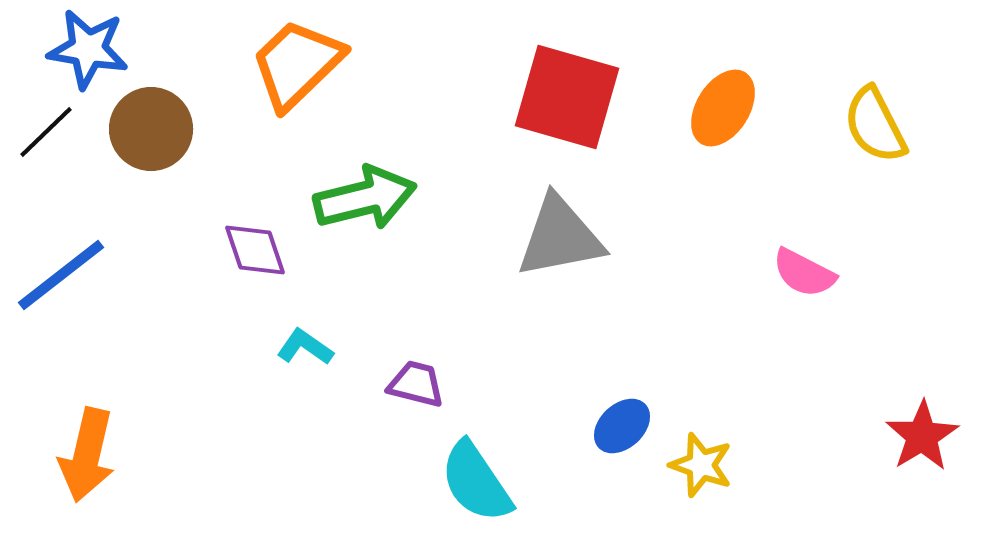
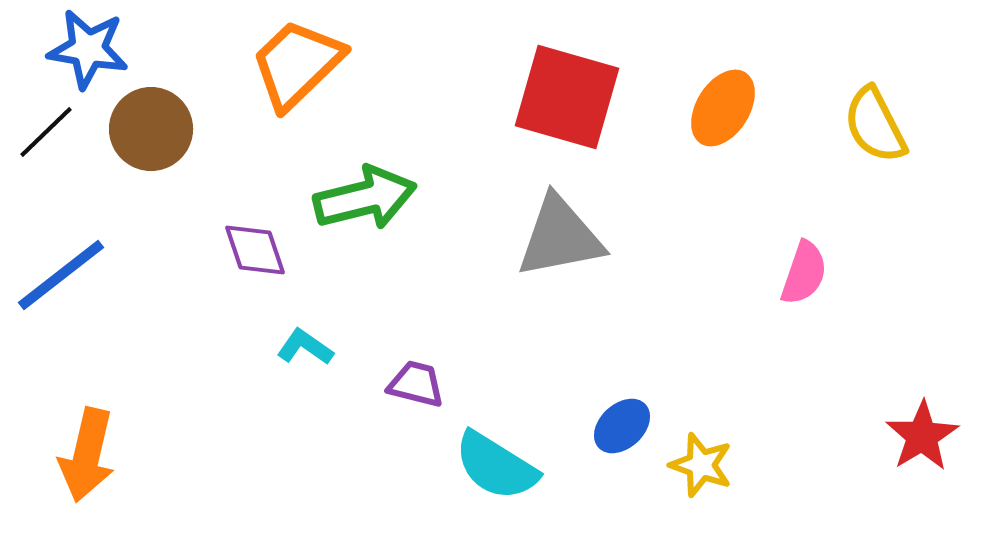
pink semicircle: rotated 98 degrees counterclockwise
cyan semicircle: moved 20 px right, 16 px up; rotated 24 degrees counterclockwise
